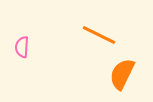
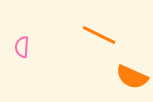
orange semicircle: moved 10 px right, 3 px down; rotated 92 degrees counterclockwise
